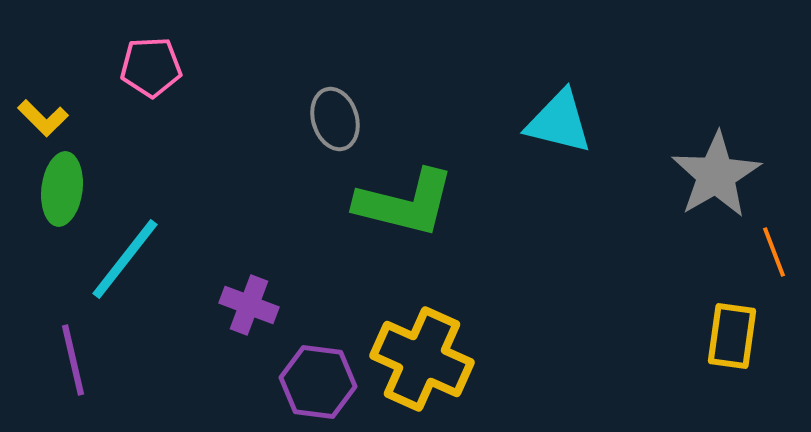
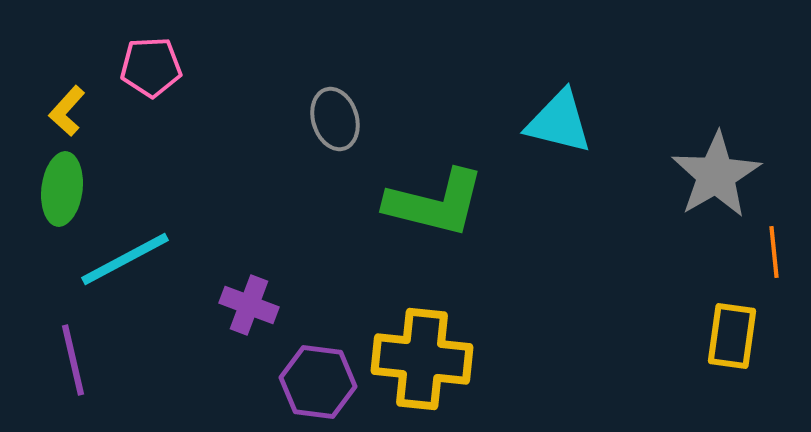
yellow L-shape: moved 24 px right, 7 px up; rotated 87 degrees clockwise
green L-shape: moved 30 px right
orange line: rotated 15 degrees clockwise
cyan line: rotated 24 degrees clockwise
yellow cross: rotated 18 degrees counterclockwise
